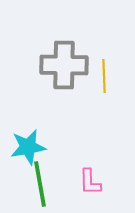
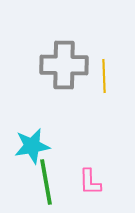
cyan star: moved 4 px right, 1 px up
green line: moved 6 px right, 2 px up
